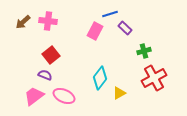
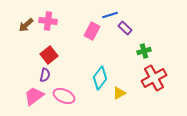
blue line: moved 1 px down
brown arrow: moved 3 px right, 3 px down
pink rectangle: moved 3 px left
red square: moved 2 px left
purple semicircle: rotated 80 degrees clockwise
